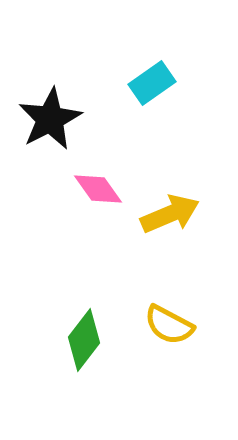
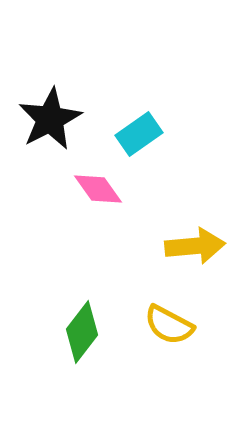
cyan rectangle: moved 13 px left, 51 px down
yellow arrow: moved 25 px right, 32 px down; rotated 18 degrees clockwise
green diamond: moved 2 px left, 8 px up
